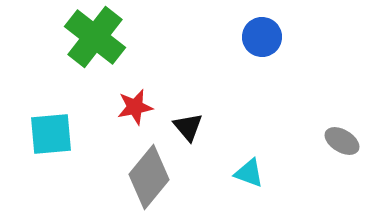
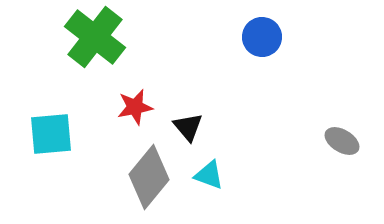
cyan triangle: moved 40 px left, 2 px down
